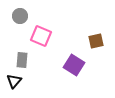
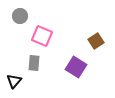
pink square: moved 1 px right
brown square: rotated 21 degrees counterclockwise
gray rectangle: moved 12 px right, 3 px down
purple square: moved 2 px right, 2 px down
